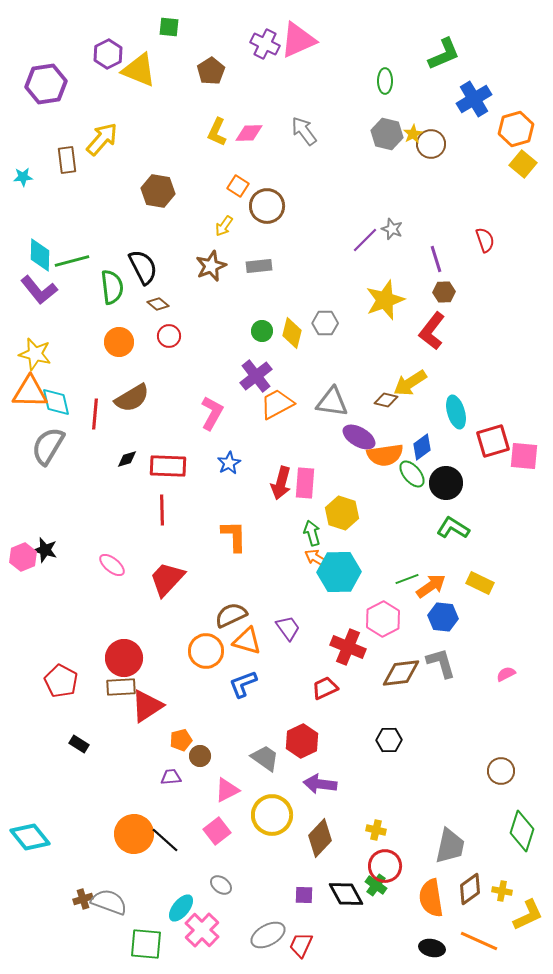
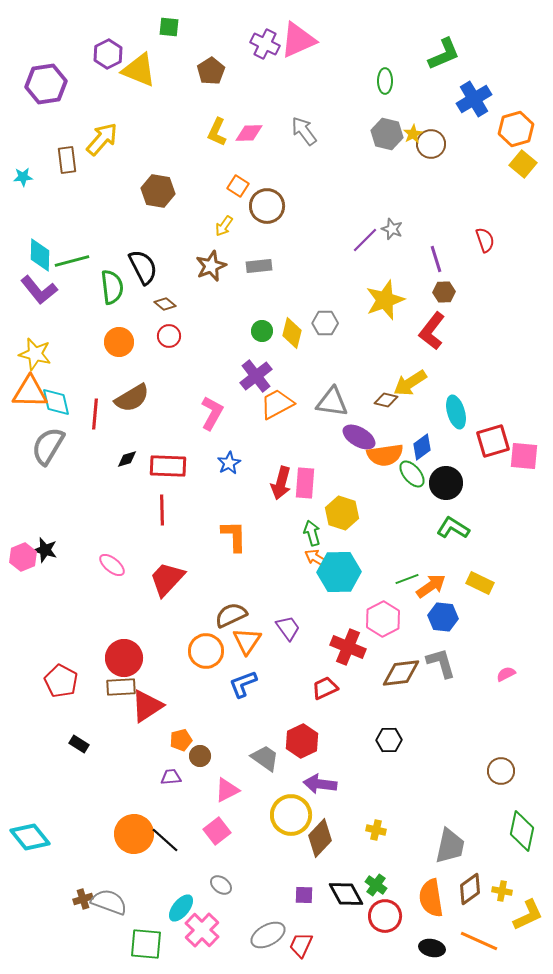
brown diamond at (158, 304): moved 7 px right
orange triangle at (247, 641): rotated 48 degrees clockwise
yellow circle at (272, 815): moved 19 px right
green diamond at (522, 831): rotated 6 degrees counterclockwise
red circle at (385, 866): moved 50 px down
